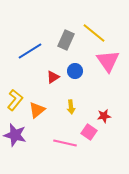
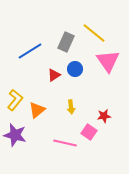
gray rectangle: moved 2 px down
blue circle: moved 2 px up
red triangle: moved 1 px right, 2 px up
